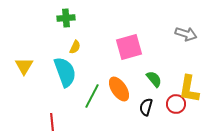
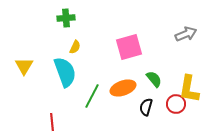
gray arrow: rotated 40 degrees counterclockwise
orange ellipse: moved 4 px right, 1 px up; rotated 75 degrees counterclockwise
